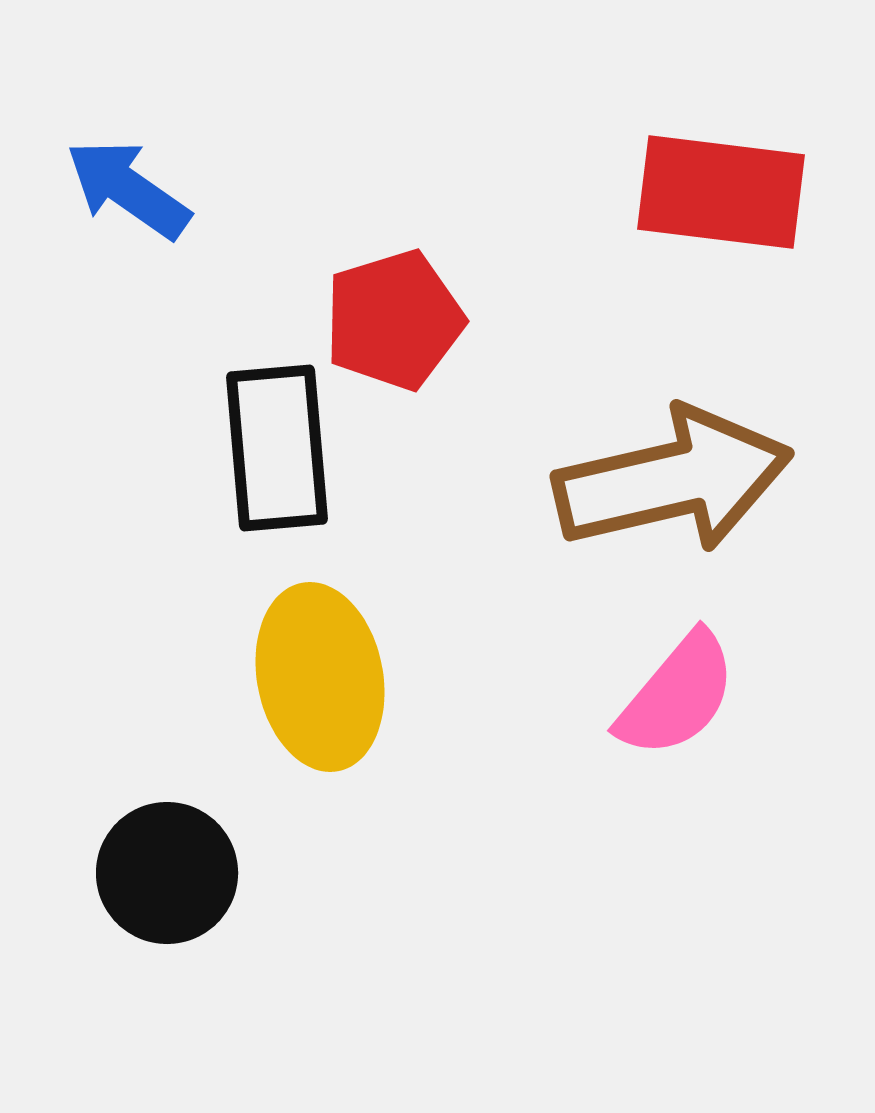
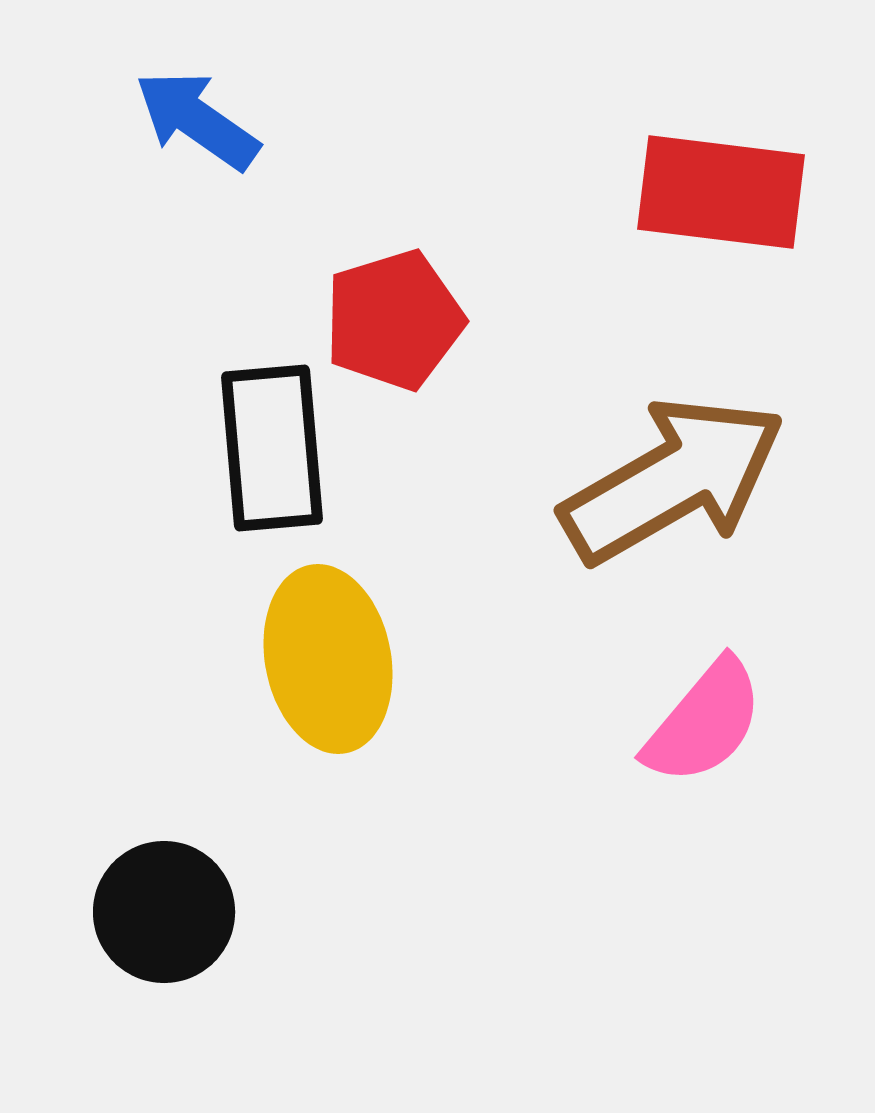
blue arrow: moved 69 px right, 69 px up
black rectangle: moved 5 px left
brown arrow: rotated 17 degrees counterclockwise
yellow ellipse: moved 8 px right, 18 px up
pink semicircle: moved 27 px right, 27 px down
black circle: moved 3 px left, 39 px down
